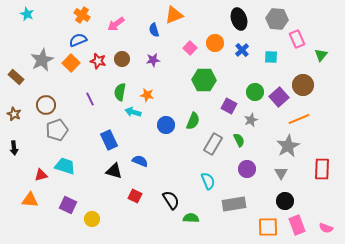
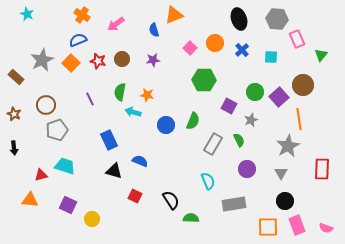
orange line at (299, 119): rotated 75 degrees counterclockwise
